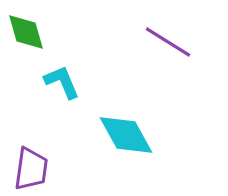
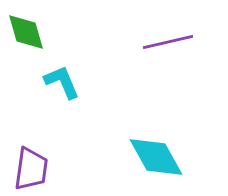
purple line: rotated 45 degrees counterclockwise
cyan diamond: moved 30 px right, 22 px down
